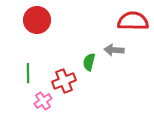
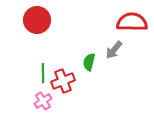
red semicircle: moved 1 px left, 1 px down
gray arrow: rotated 54 degrees counterclockwise
green line: moved 15 px right
red cross: moved 1 px left
